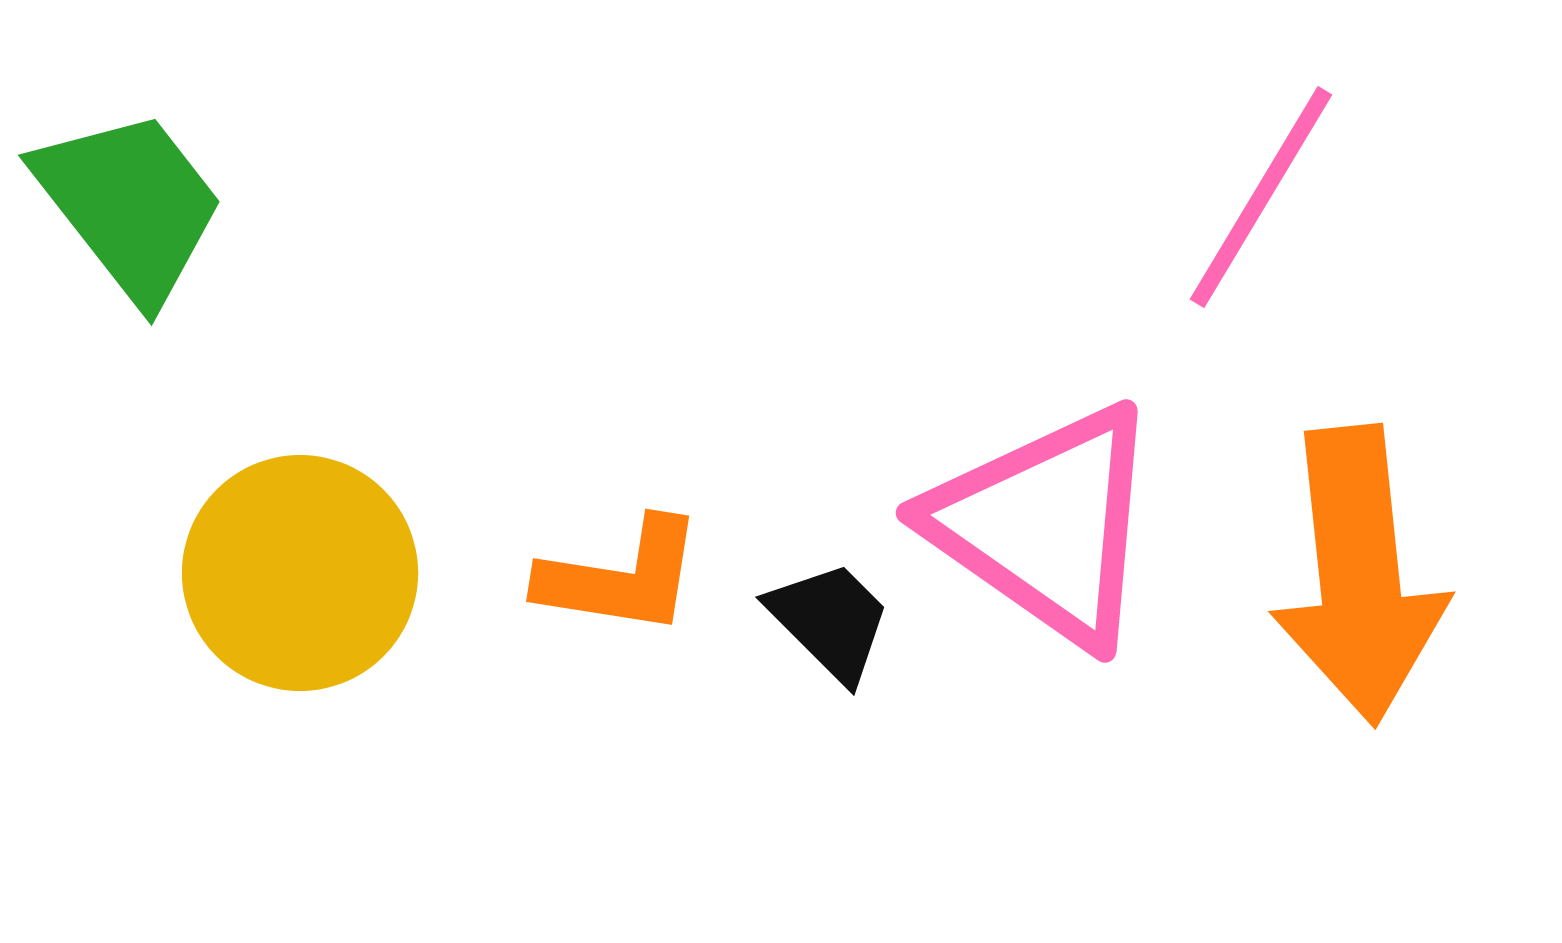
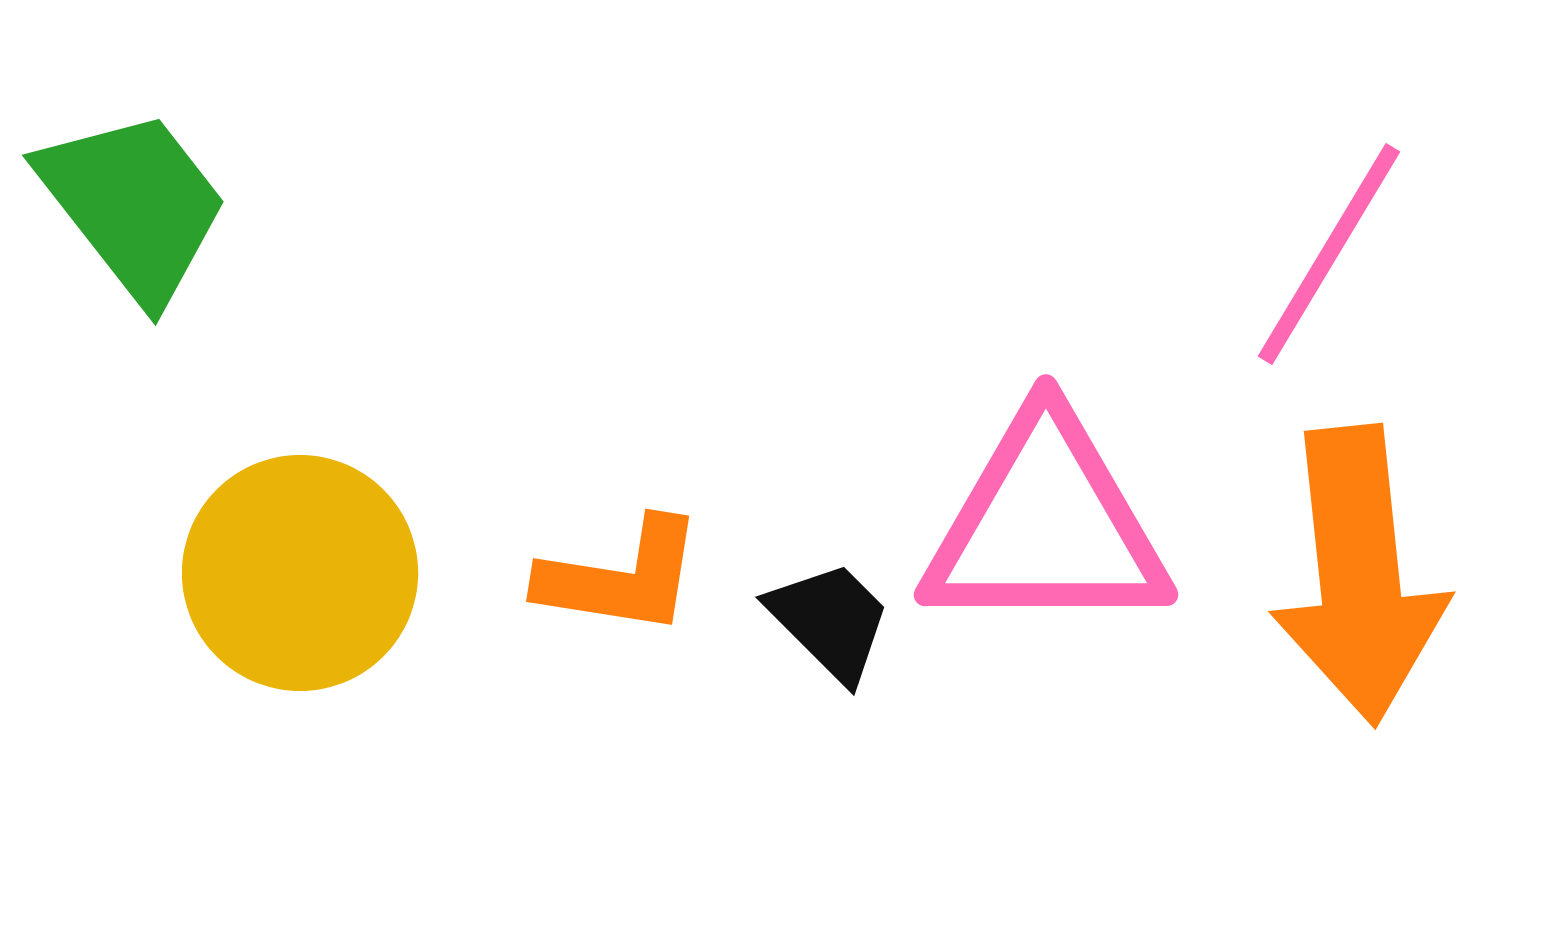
pink line: moved 68 px right, 57 px down
green trapezoid: moved 4 px right
pink triangle: rotated 35 degrees counterclockwise
